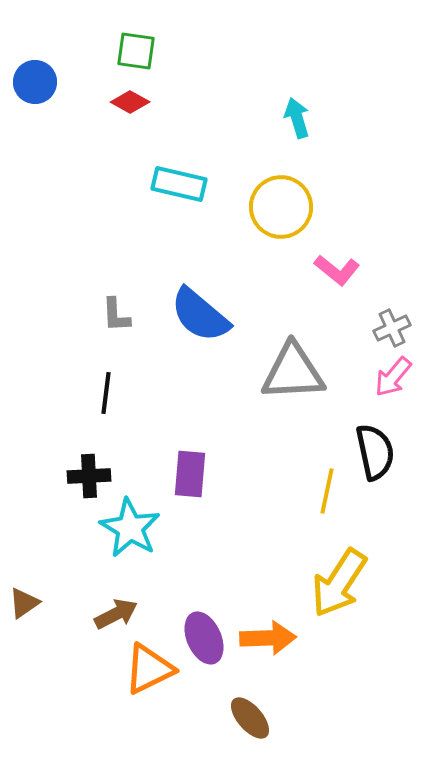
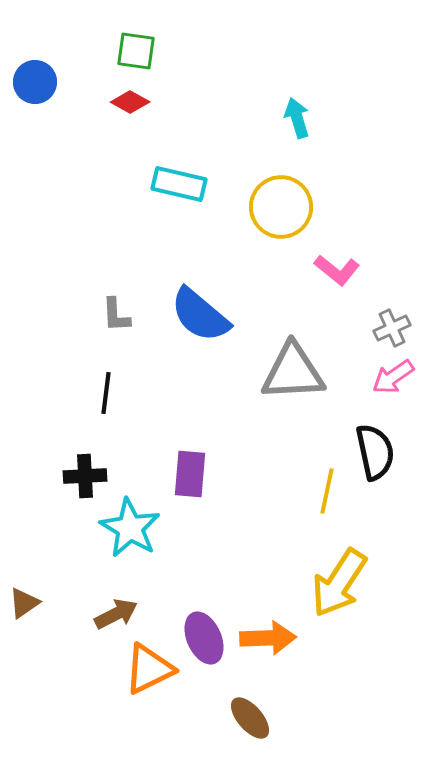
pink arrow: rotated 15 degrees clockwise
black cross: moved 4 px left
